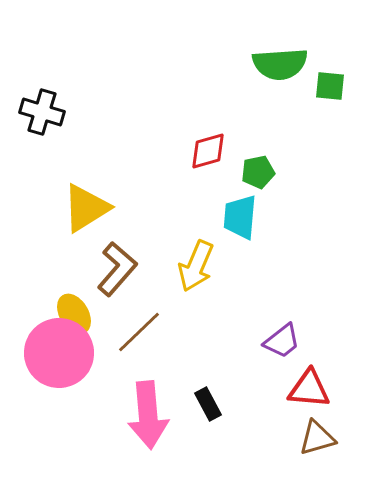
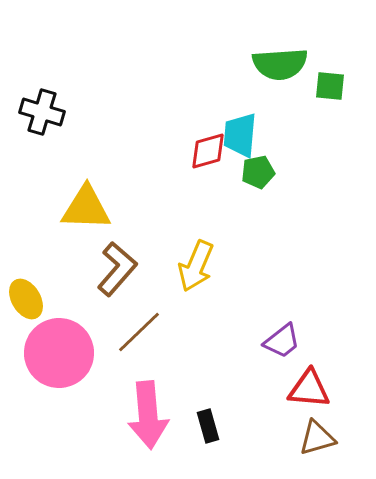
yellow triangle: rotated 34 degrees clockwise
cyan trapezoid: moved 82 px up
yellow ellipse: moved 48 px left, 15 px up
black rectangle: moved 22 px down; rotated 12 degrees clockwise
